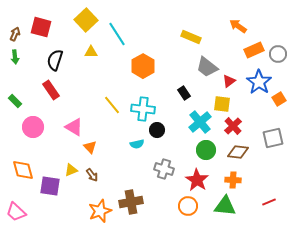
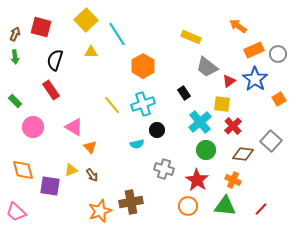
blue star at (259, 82): moved 4 px left, 3 px up
cyan cross at (143, 109): moved 5 px up; rotated 25 degrees counterclockwise
gray square at (273, 138): moved 2 px left, 3 px down; rotated 35 degrees counterclockwise
brown diamond at (238, 152): moved 5 px right, 2 px down
orange cross at (233, 180): rotated 21 degrees clockwise
red line at (269, 202): moved 8 px left, 7 px down; rotated 24 degrees counterclockwise
